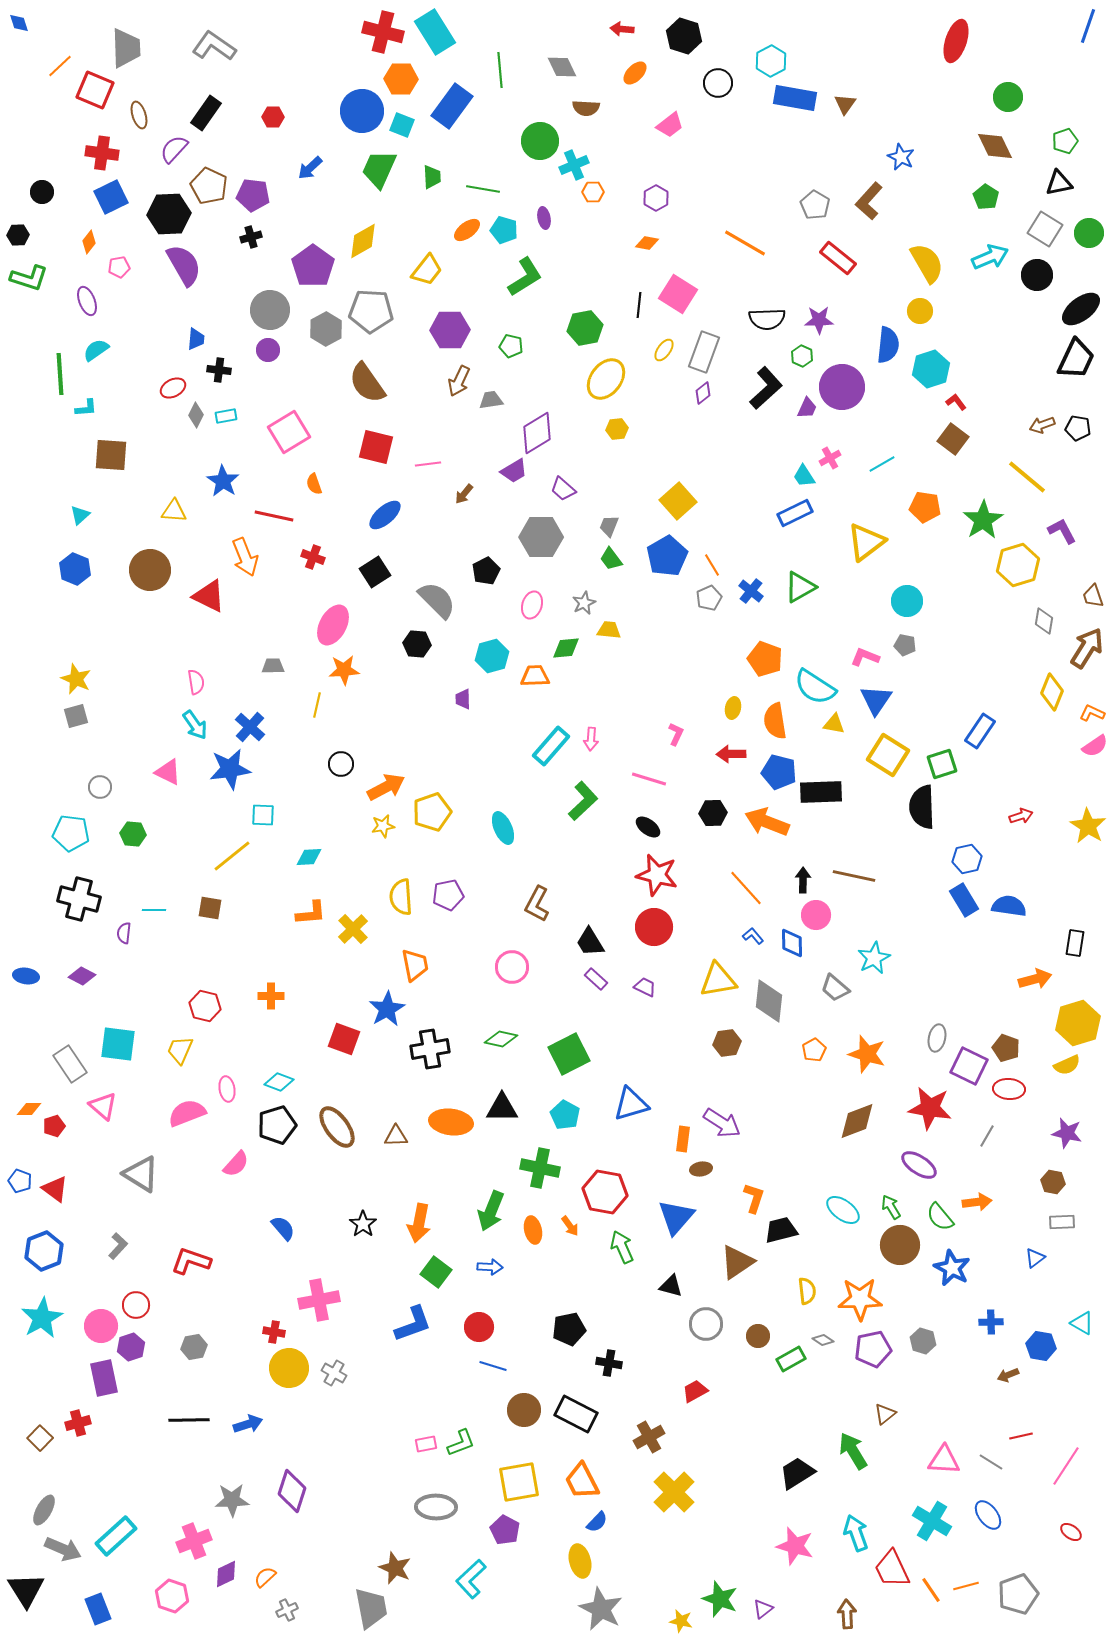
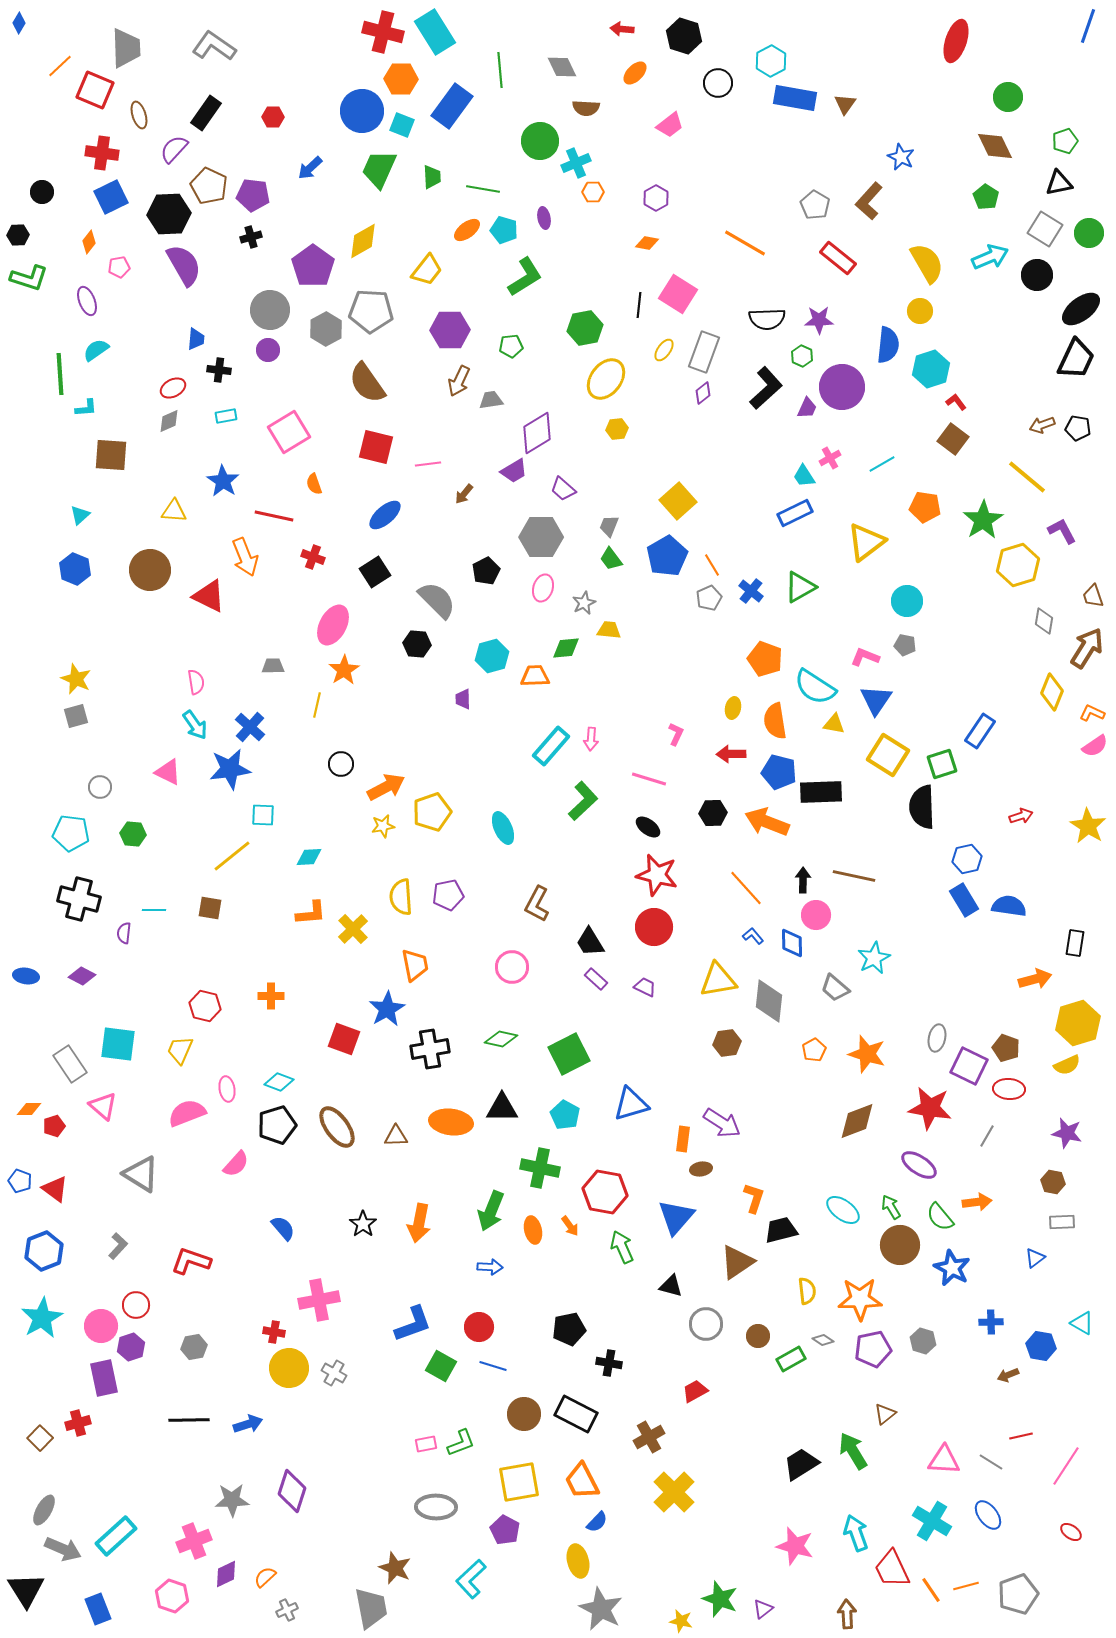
blue diamond at (19, 23): rotated 50 degrees clockwise
cyan cross at (574, 165): moved 2 px right, 2 px up
green pentagon at (511, 346): rotated 20 degrees counterclockwise
gray diamond at (196, 415): moved 27 px left, 6 px down; rotated 40 degrees clockwise
pink ellipse at (532, 605): moved 11 px right, 17 px up
orange star at (344, 670): rotated 28 degrees counterclockwise
green square at (436, 1272): moved 5 px right, 94 px down; rotated 8 degrees counterclockwise
brown circle at (524, 1410): moved 4 px down
black trapezoid at (797, 1473): moved 4 px right, 9 px up
yellow ellipse at (580, 1561): moved 2 px left
